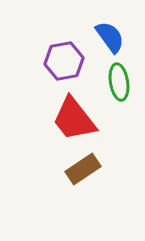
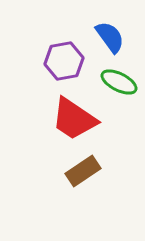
green ellipse: rotated 54 degrees counterclockwise
red trapezoid: rotated 18 degrees counterclockwise
brown rectangle: moved 2 px down
